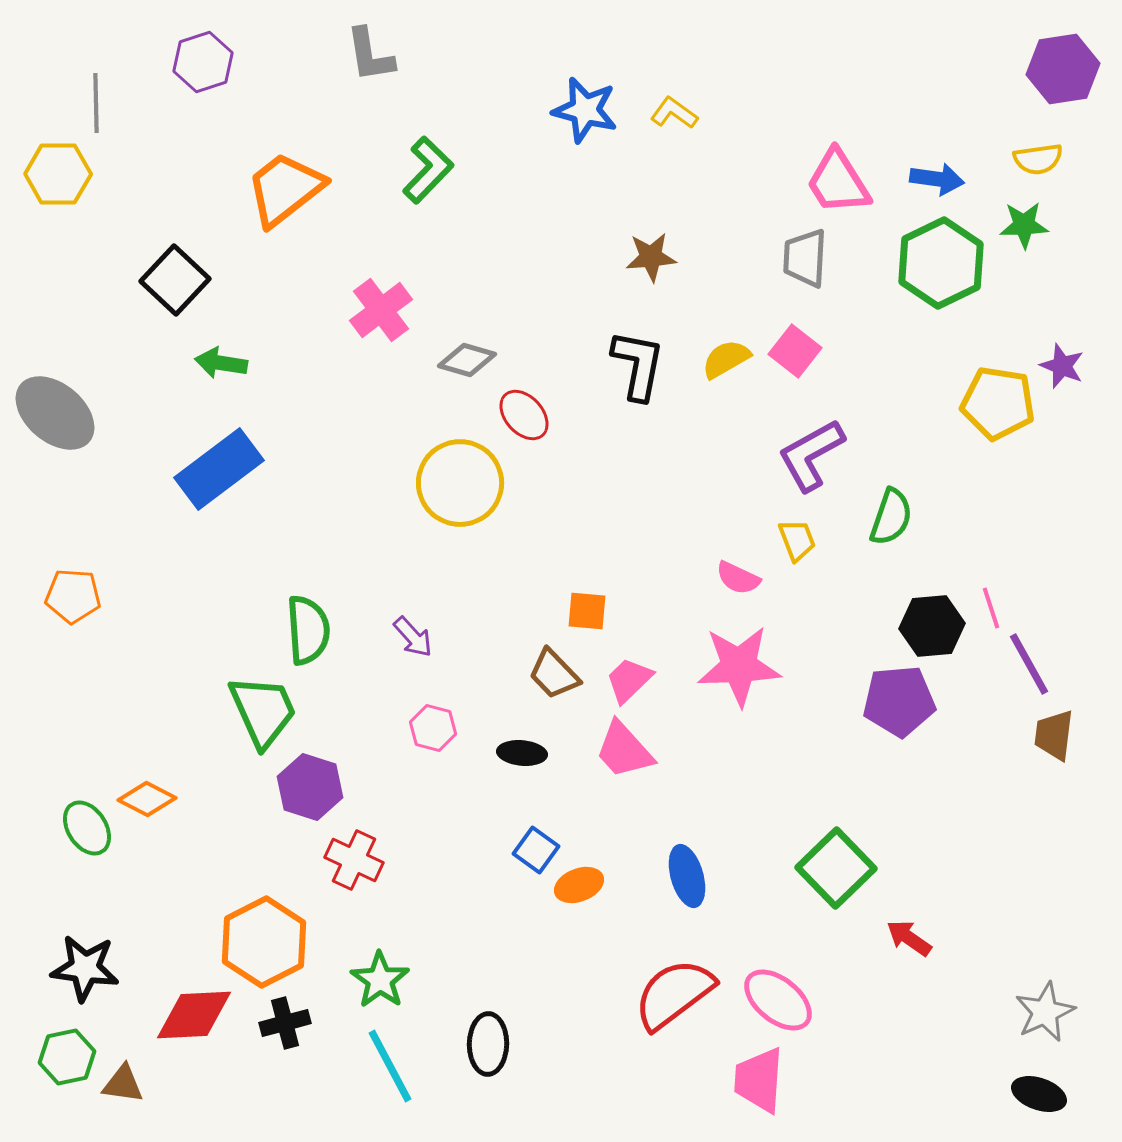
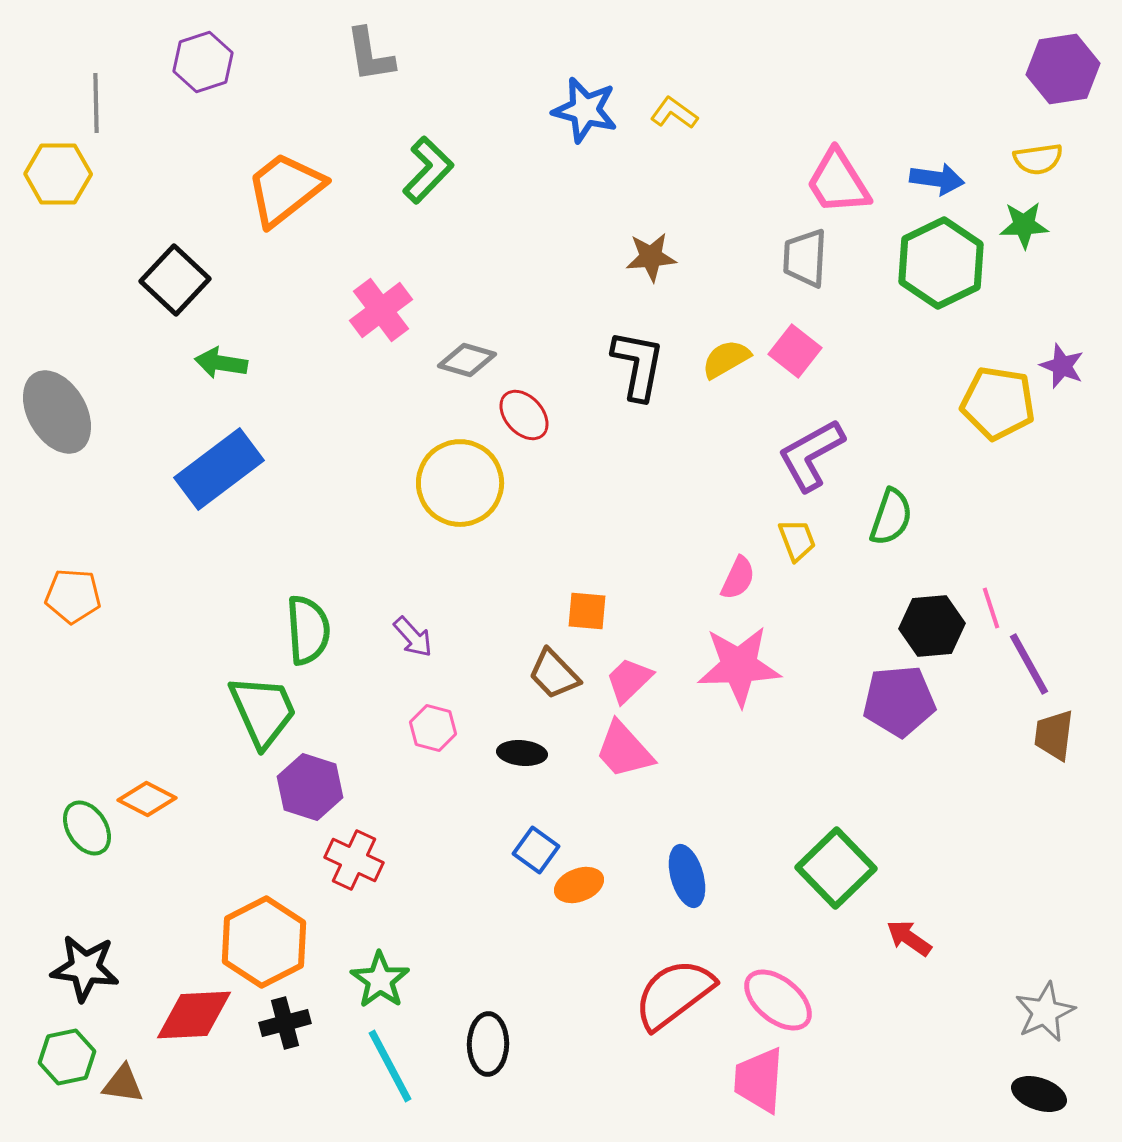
gray ellipse at (55, 413): moved 2 px right, 1 px up; rotated 20 degrees clockwise
pink semicircle at (738, 578): rotated 90 degrees counterclockwise
